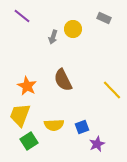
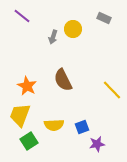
purple star: rotated 14 degrees clockwise
